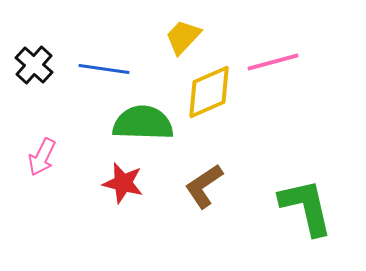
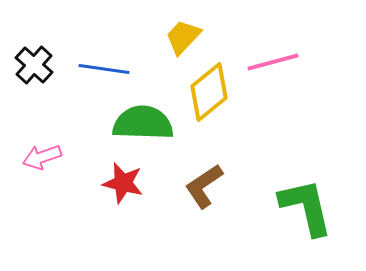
yellow diamond: rotated 16 degrees counterclockwise
pink arrow: rotated 45 degrees clockwise
